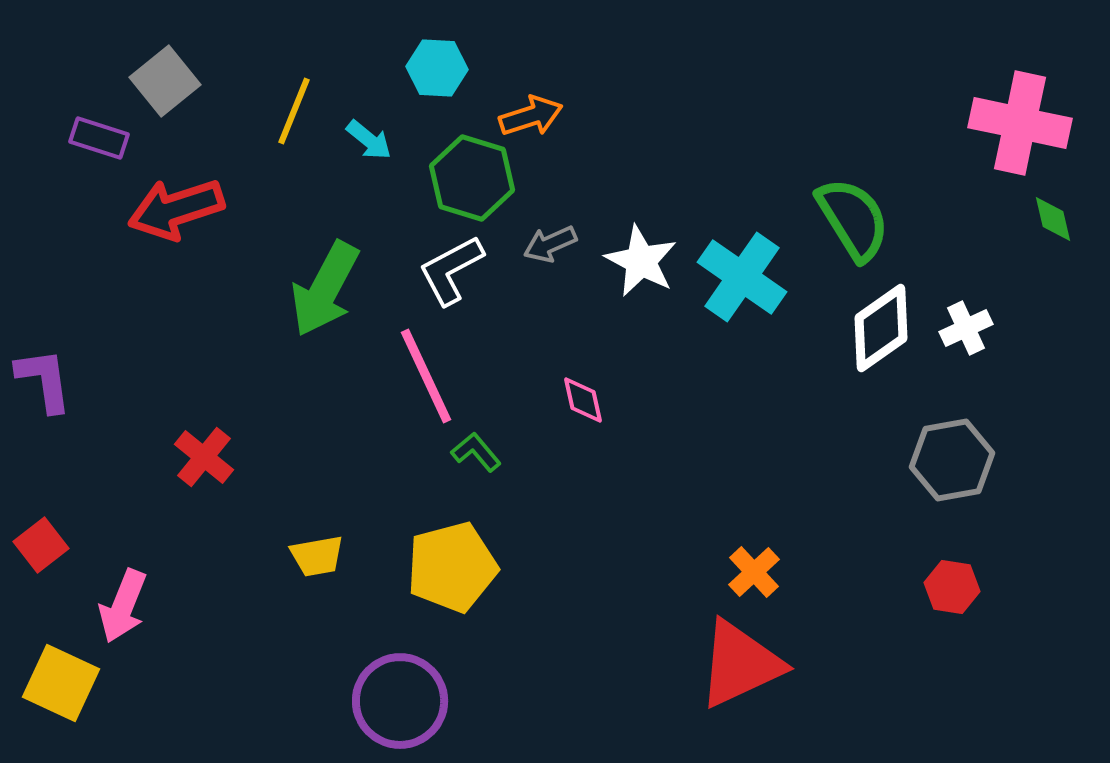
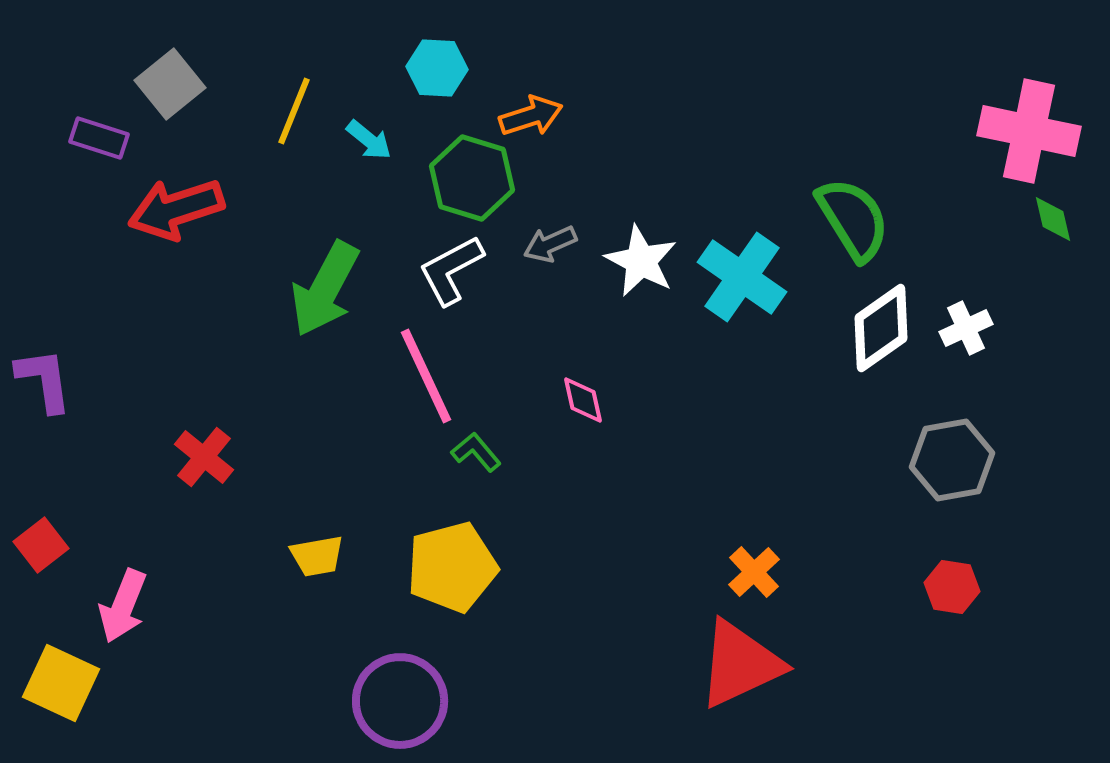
gray square: moved 5 px right, 3 px down
pink cross: moved 9 px right, 8 px down
